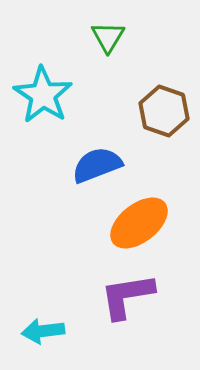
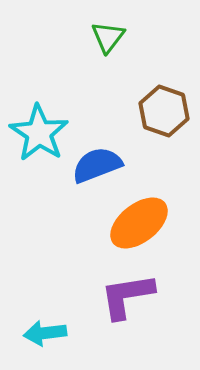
green triangle: rotated 6 degrees clockwise
cyan star: moved 4 px left, 38 px down
cyan arrow: moved 2 px right, 2 px down
